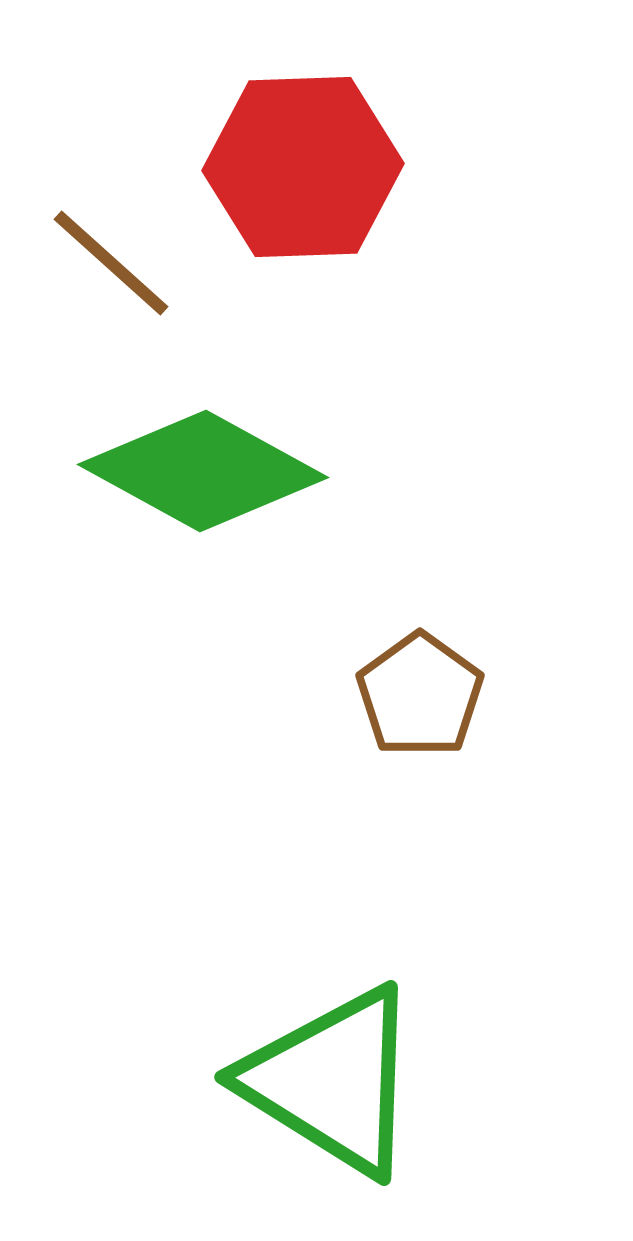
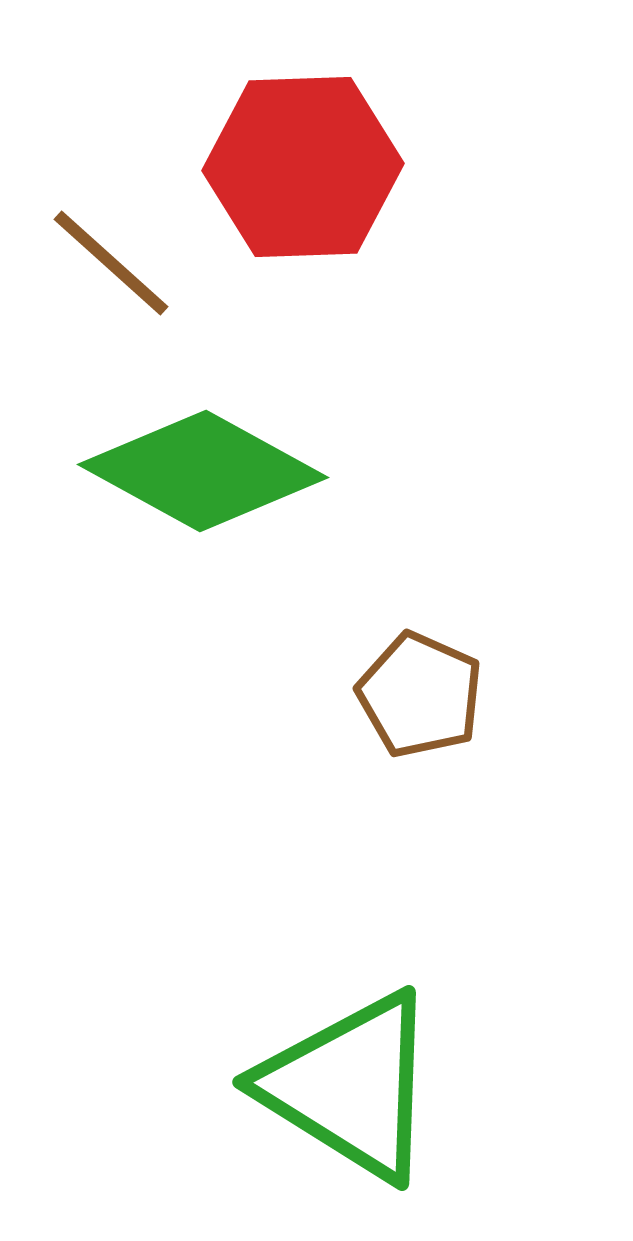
brown pentagon: rotated 12 degrees counterclockwise
green triangle: moved 18 px right, 5 px down
